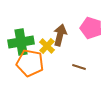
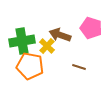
brown arrow: rotated 85 degrees counterclockwise
green cross: moved 1 px right, 1 px up
orange pentagon: moved 3 px down
